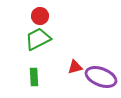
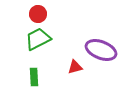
red circle: moved 2 px left, 2 px up
purple ellipse: moved 27 px up
